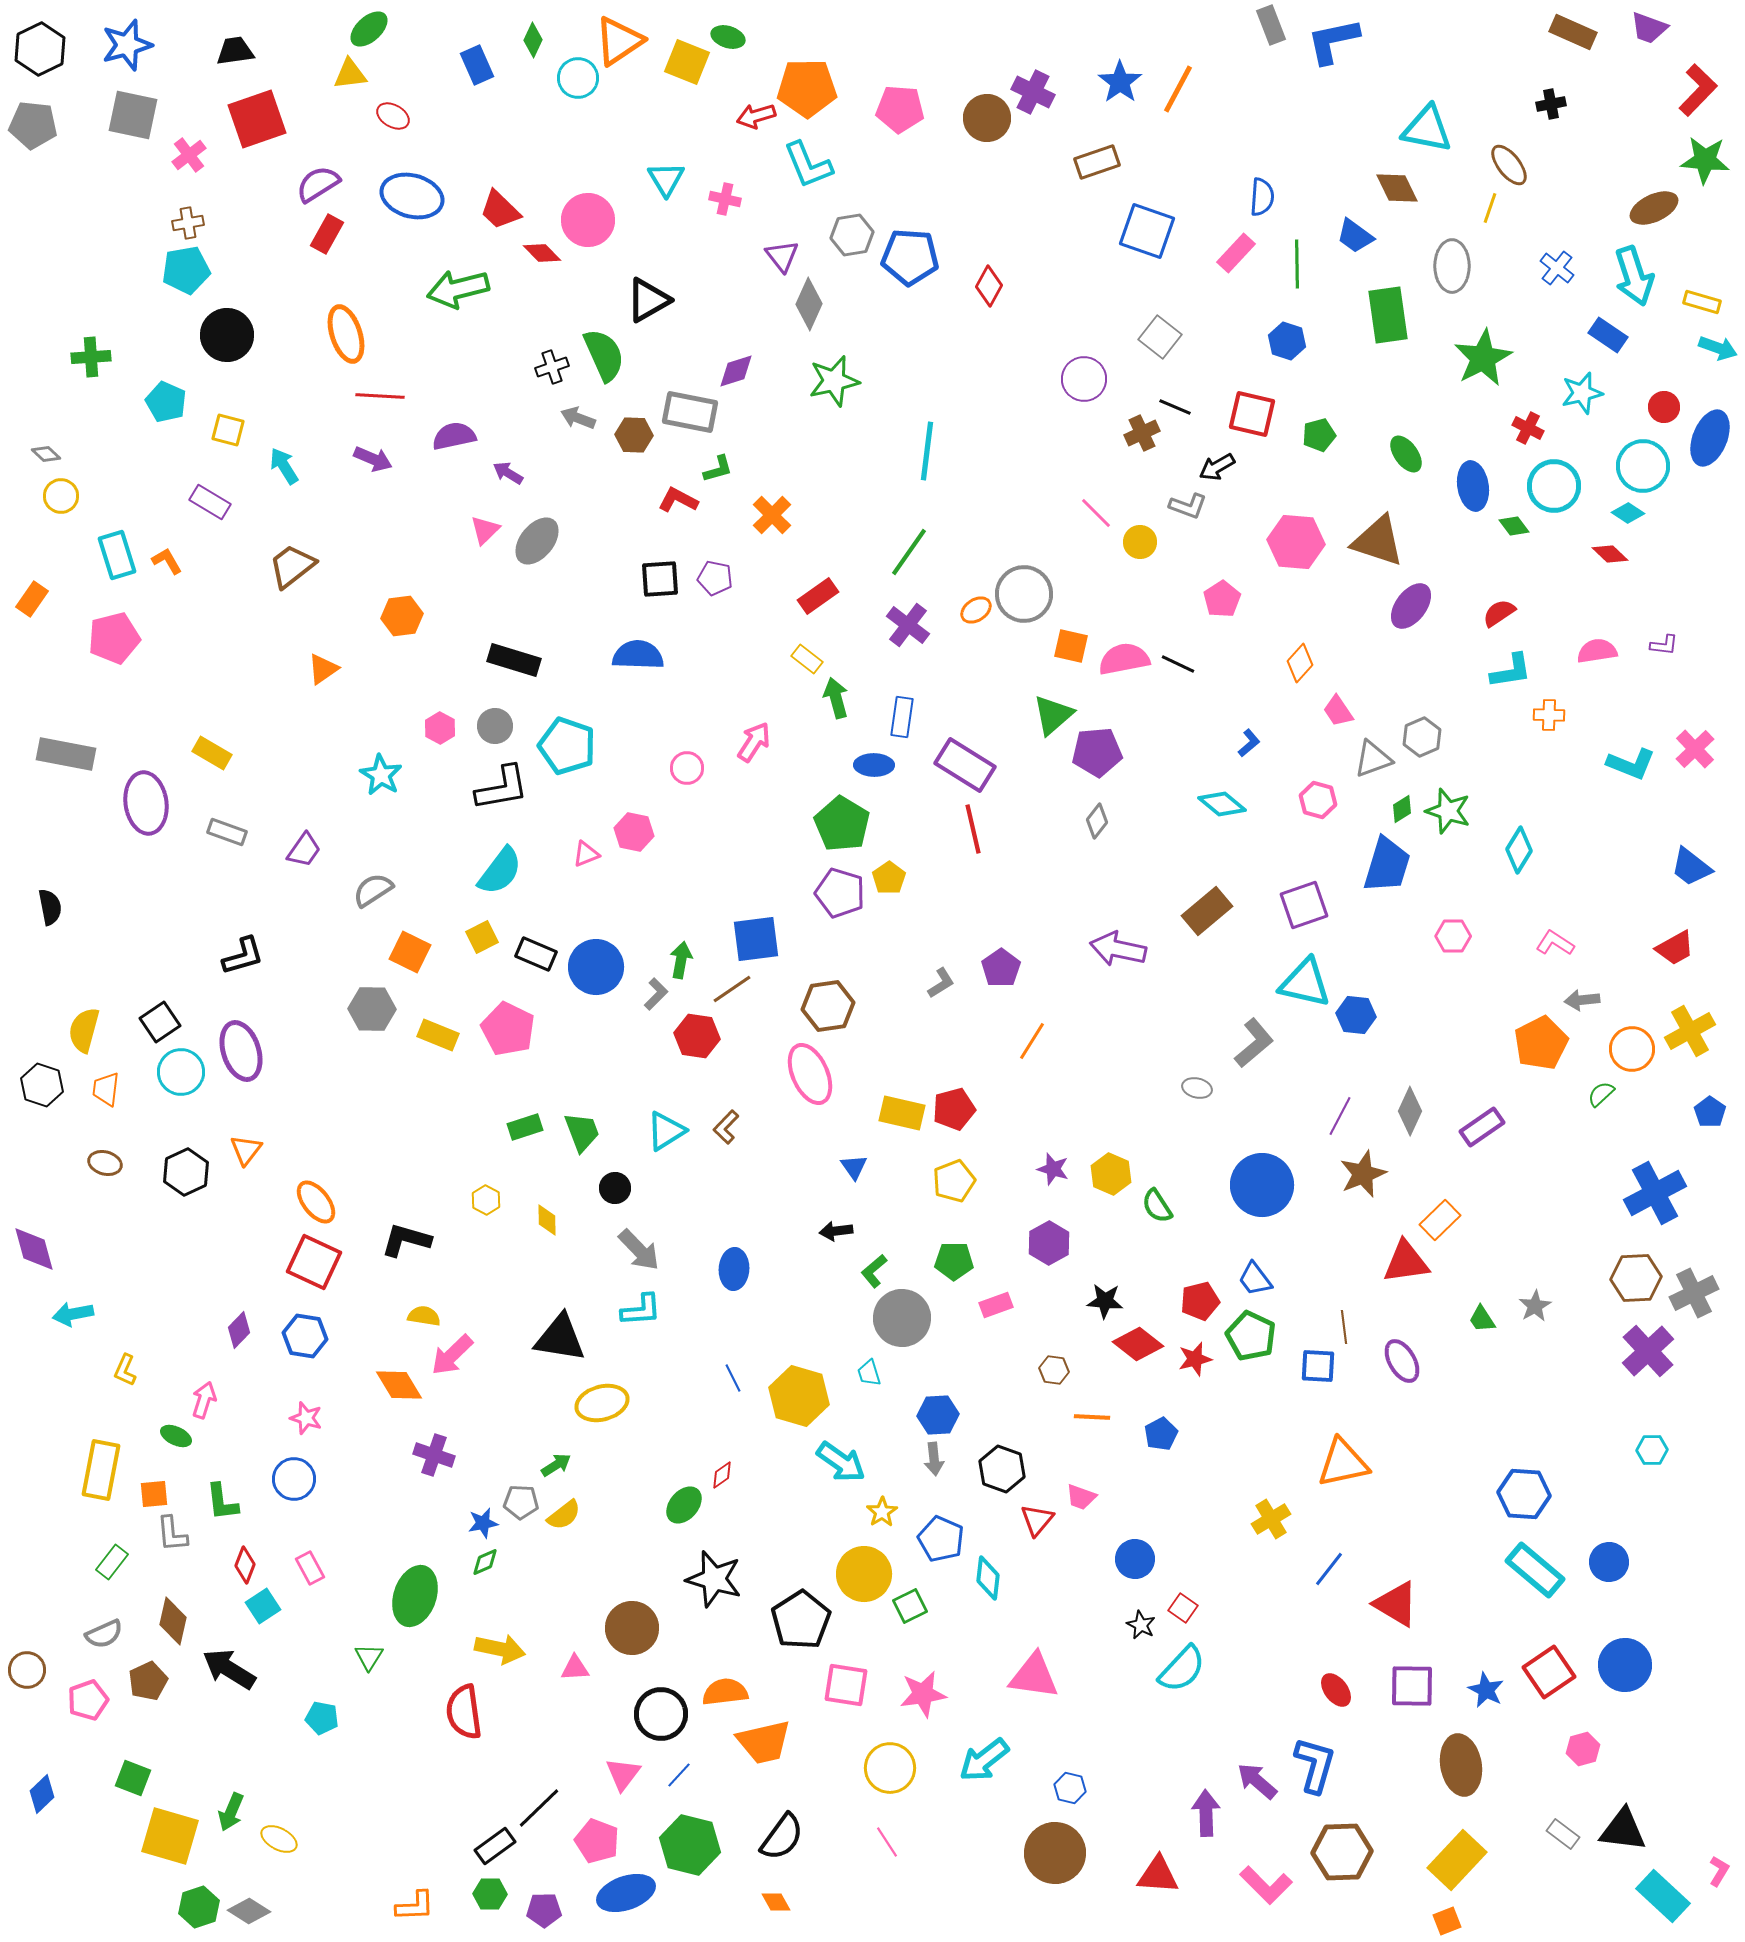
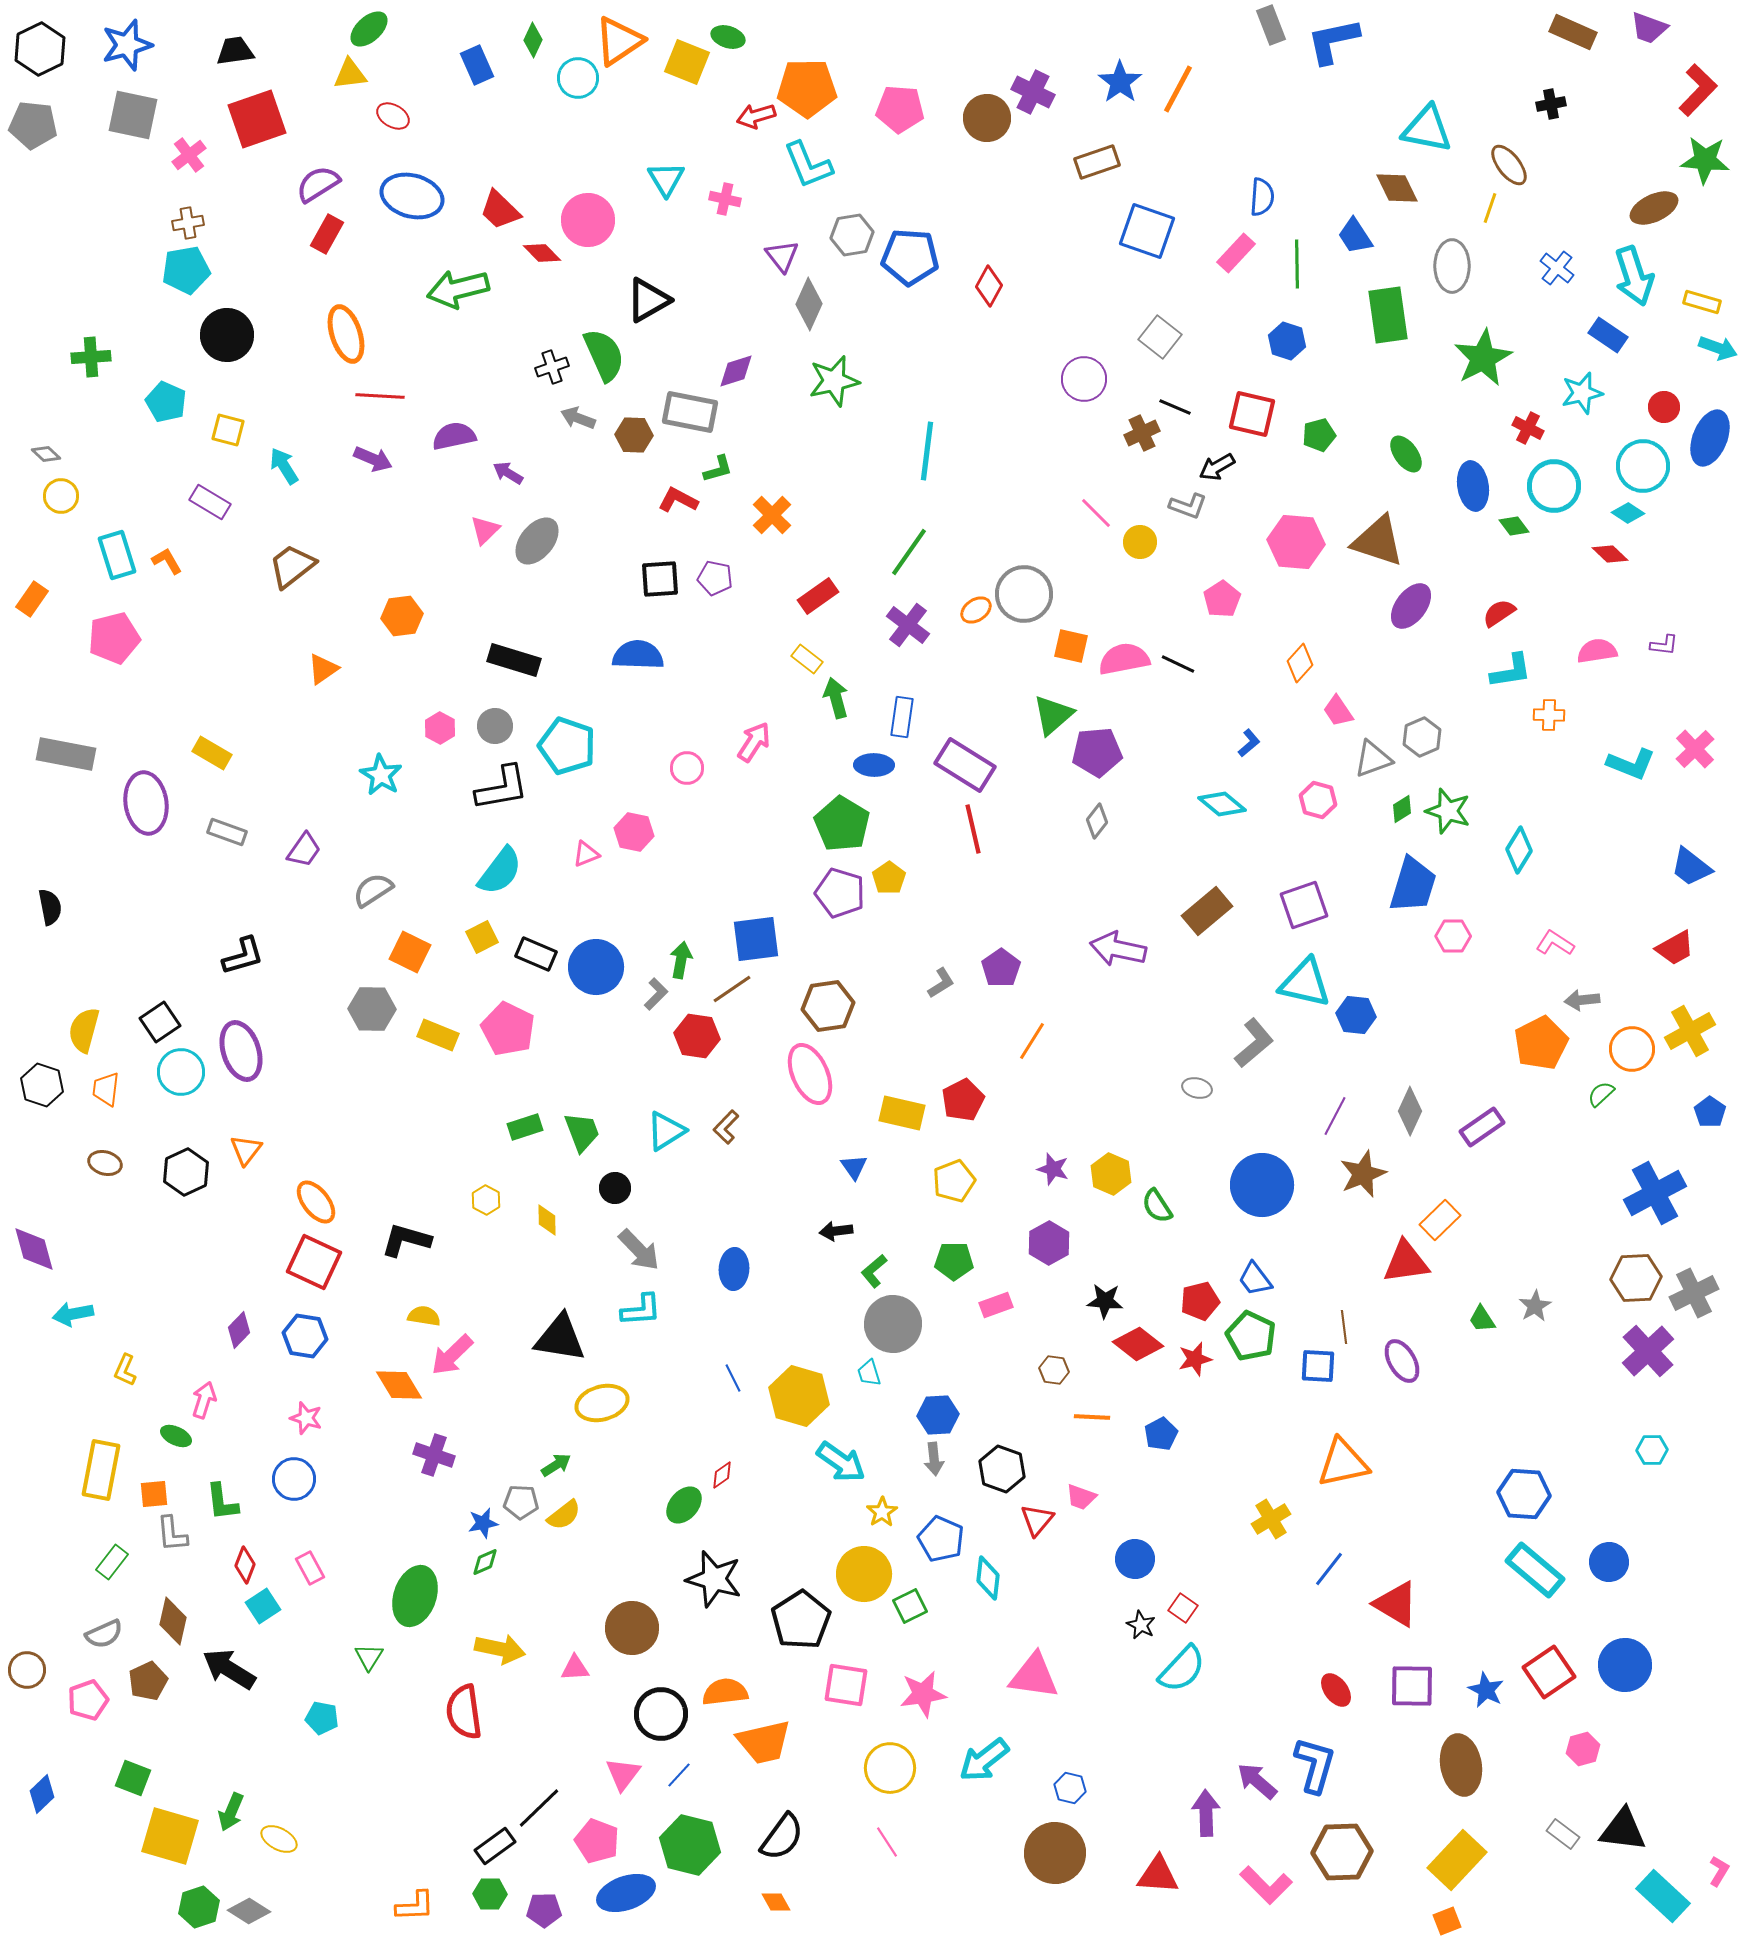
blue trapezoid at (1355, 236): rotated 21 degrees clockwise
blue trapezoid at (1387, 865): moved 26 px right, 20 px down
red pentagon at (954, 1109): moved 9 px right, 9 px up; rotated 12 degrees counterclockwise
purple line at (1340, 1116): moved 5 px left
gray circle at (902, 1318): moved 9 px left, 6 px down
